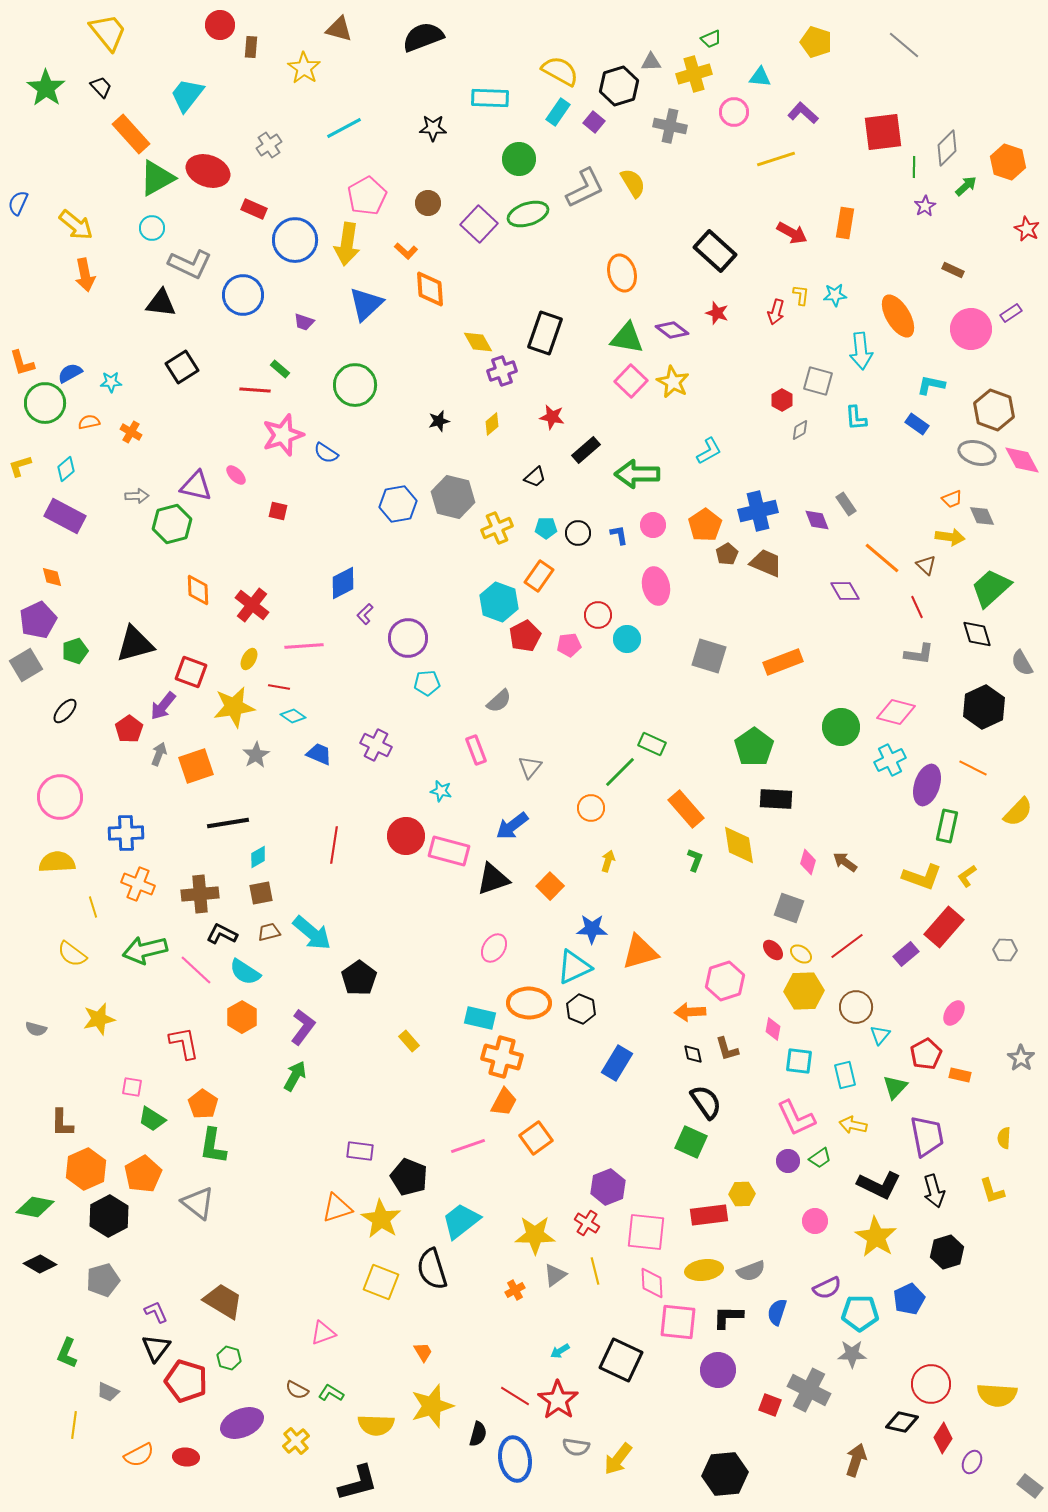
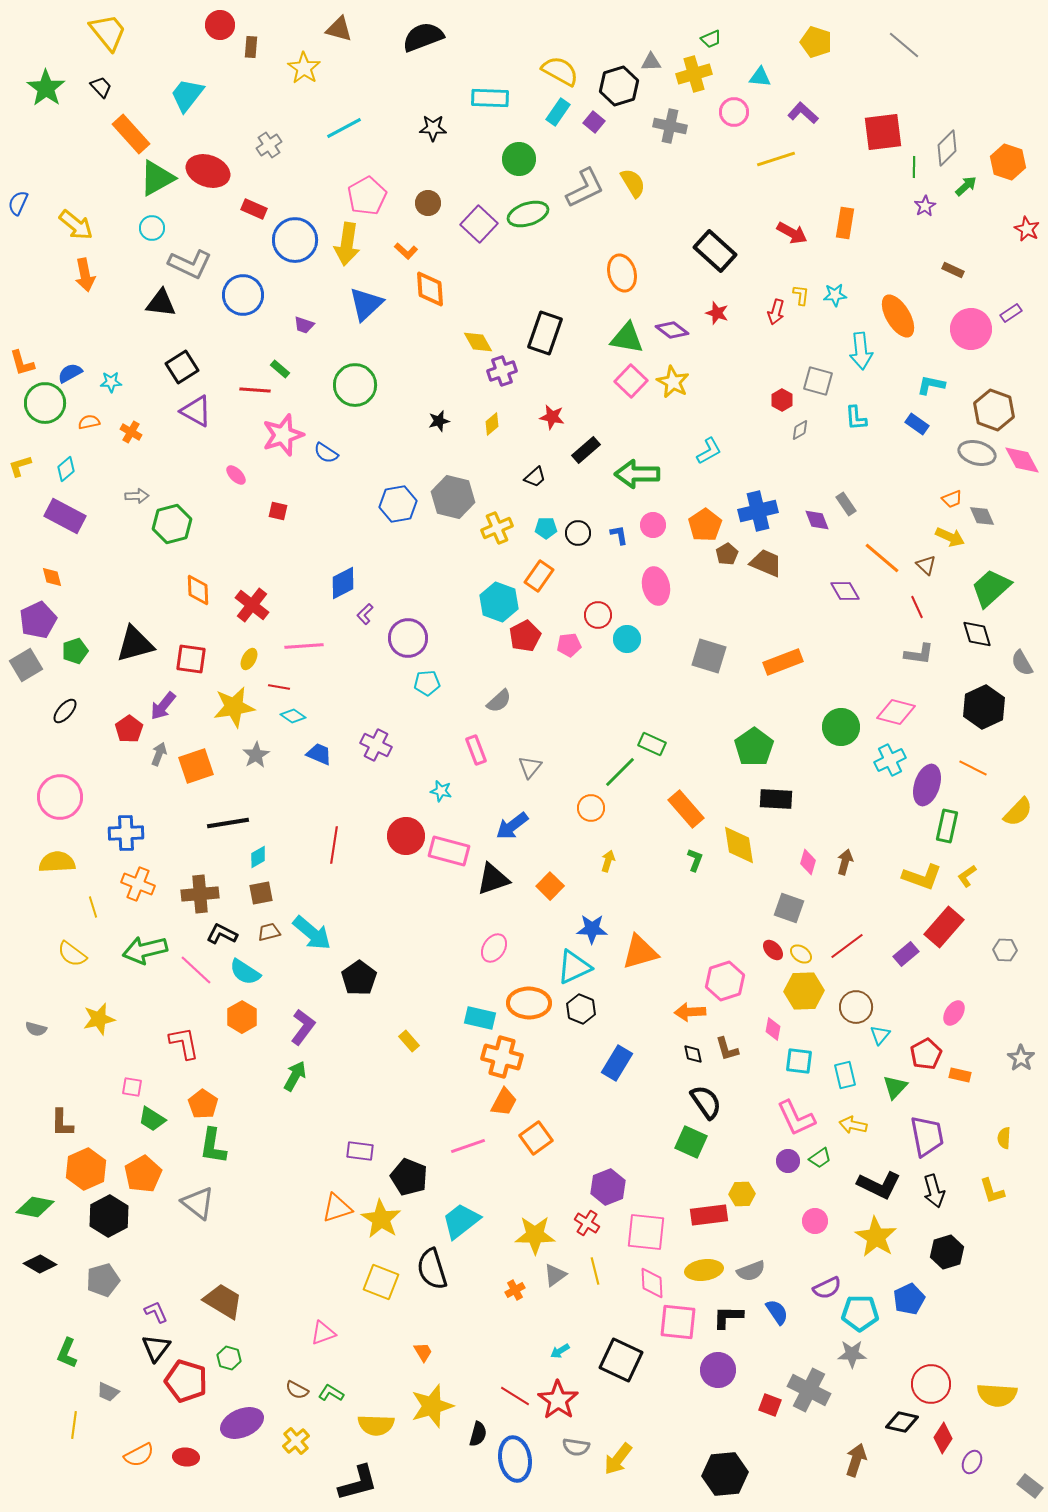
purple trapezoid at (304, 322): moved 3 px down
purple triangle at (196, 486): moved 75 px up; rotated 16 degrees clockwise
yellow arrow at (950, 537): rotated 16 degrees clockwise
red square at (191, 672): moved 13 px up; rotated 12 degrees counterclockwise
brown arrow at (845, 862): rotated 70 degrees clockwise
blue semicircle at (777, 1312): rotated 128 degrees clockwise
